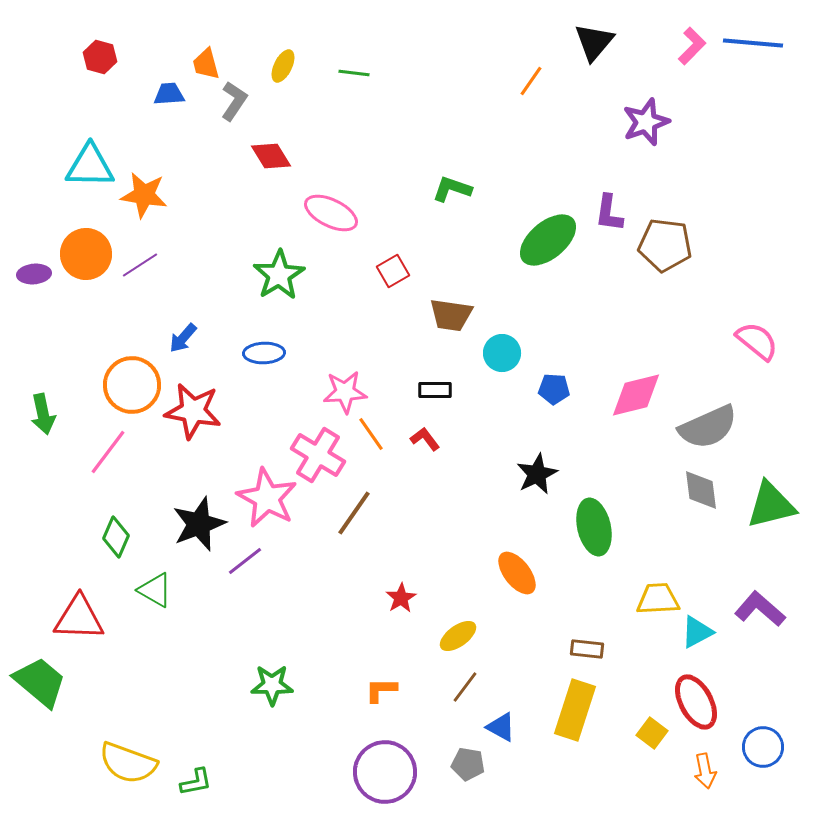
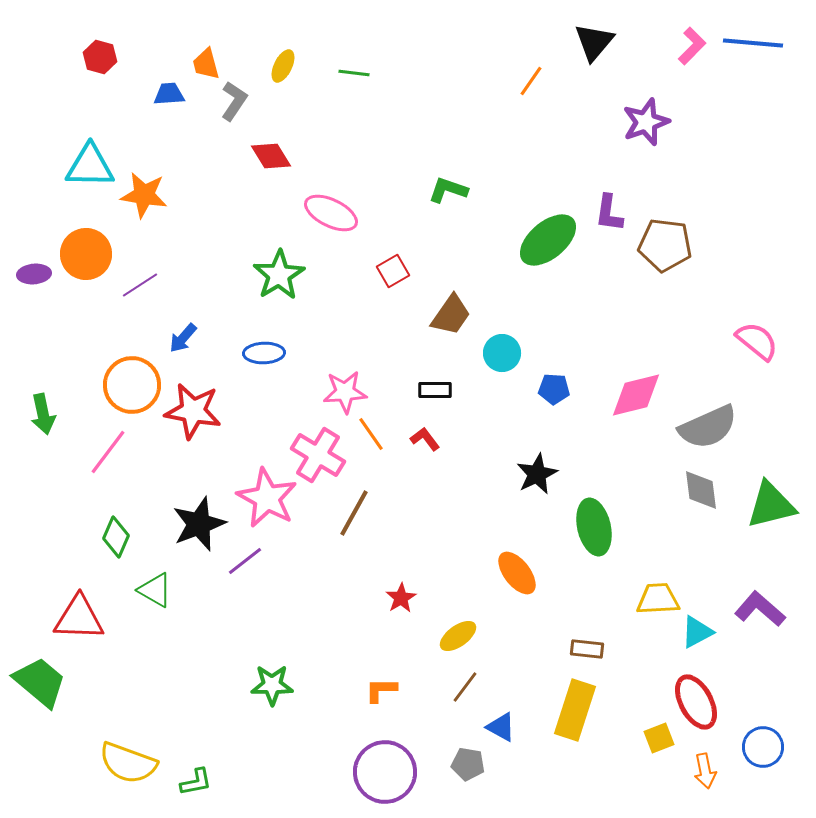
green L-shape at (452, 189): moved 4 px left, 1 px down
purple line at (140, 265): moved 20 px down
brown trapezoid at (451, 315): rotated 63 degrees counterclockwise
brown line at (354, 513): rotated 6 degrees counterclockwise
yellow square at (652, 733): moved 7 px right, 5 px down; rotated 32 degrees clockwise
